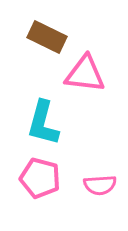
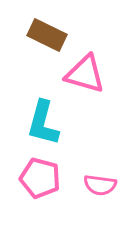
brown rectangle: moved 2 px up
pink triangle: rotated 9 degrees clockwise
pink semicircle: rotated 12 degrees clockwise
